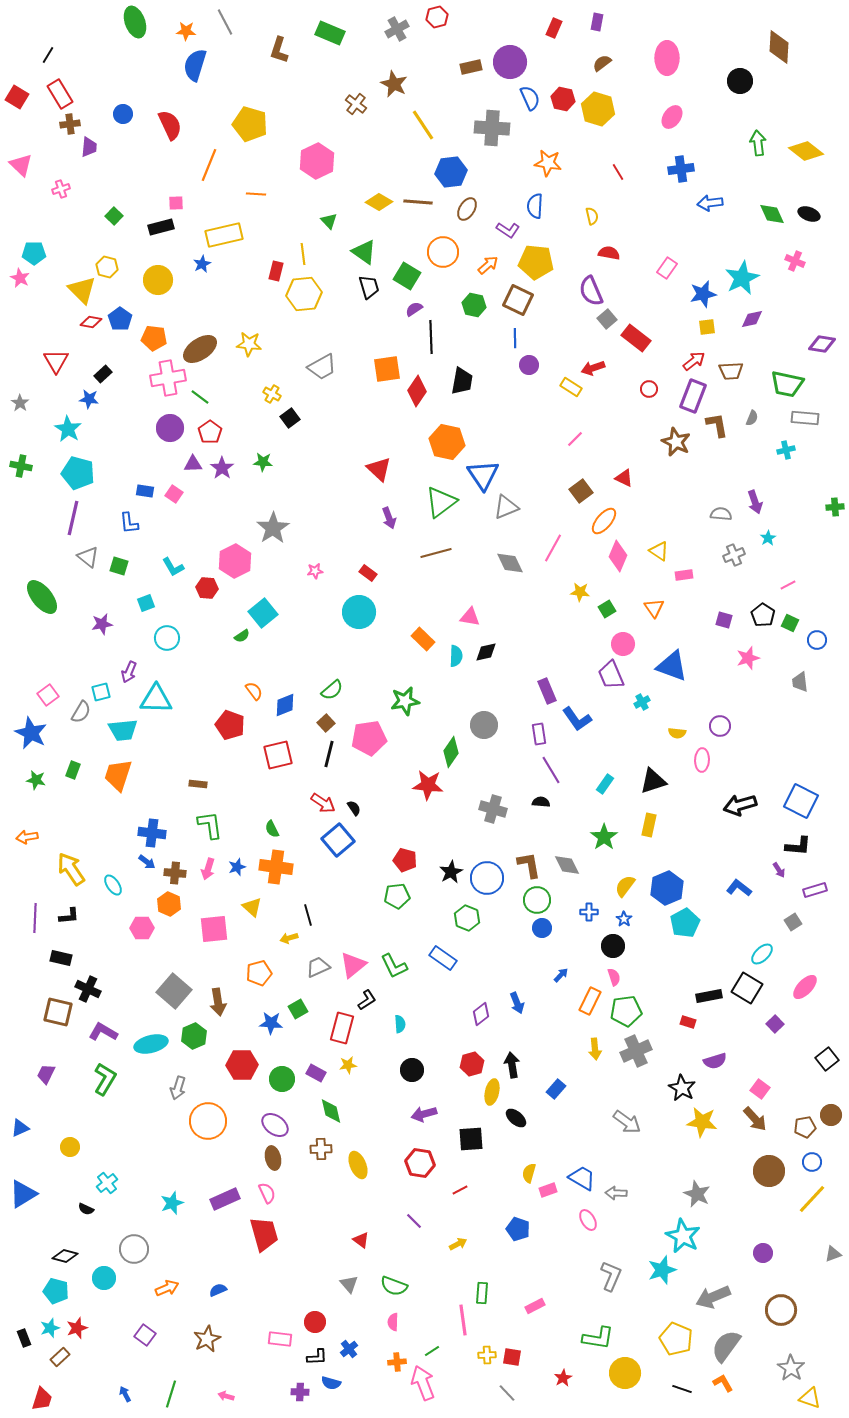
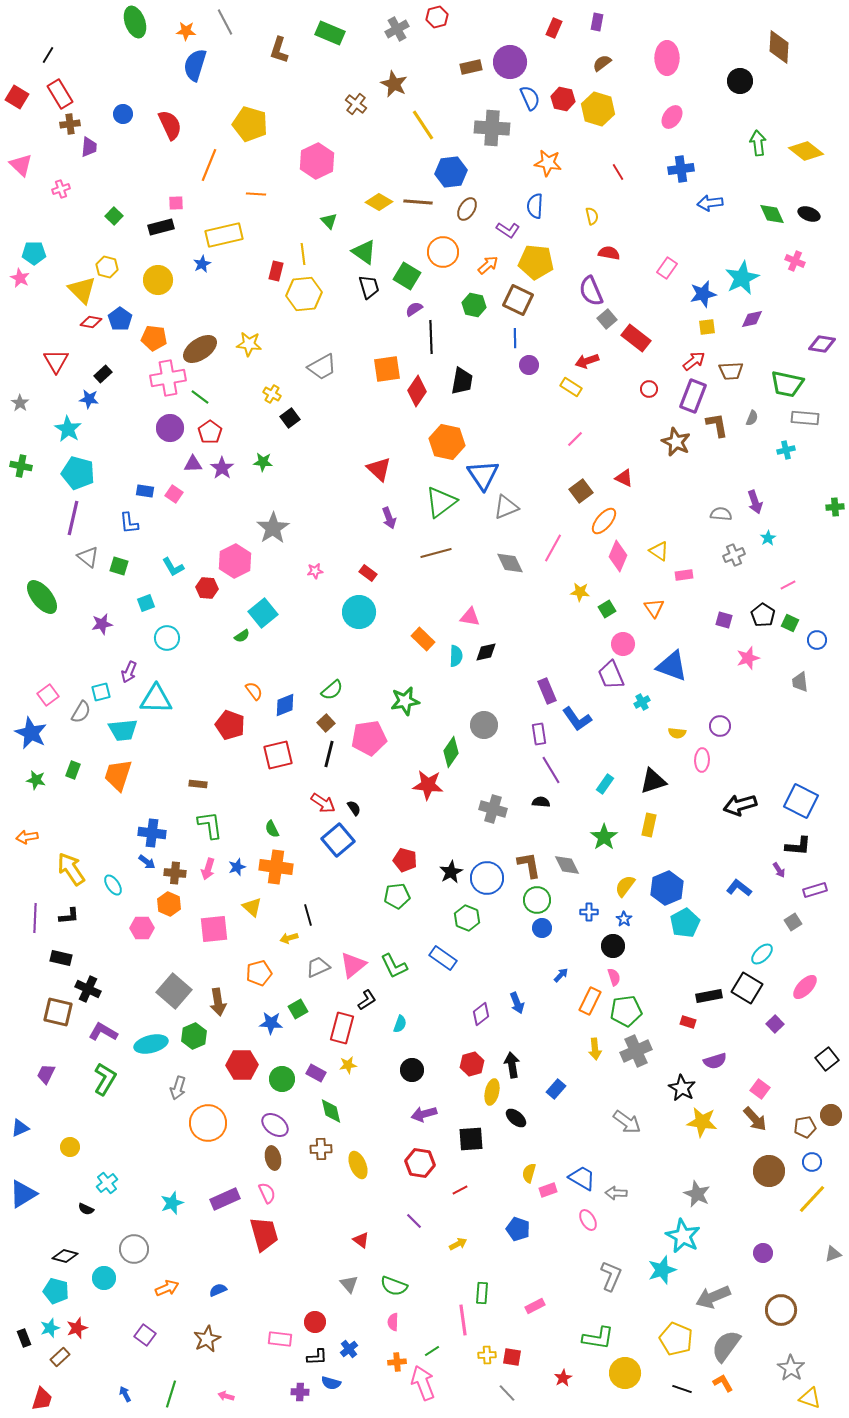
red arrow at (593, 368): moved 6 px left, 7 px up
cyan semicircle at (400, 1024): rotated 24 degrees clockwise
orange circle at (208, 1121): moved 2 px down
